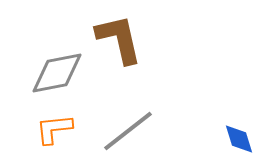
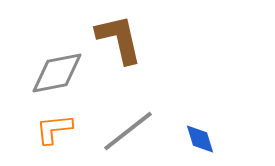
blue diamond: moved 39 px left
